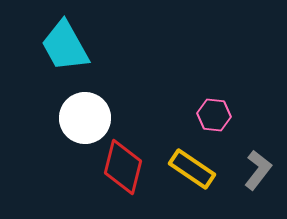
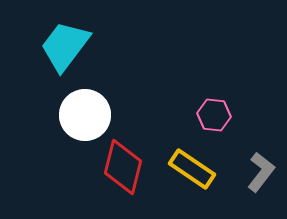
cyan trapezoid: rotated 66 degrees clockwise
white circle: moved 3 px up
gray L-shape: moved 3 px right, 2 px down
